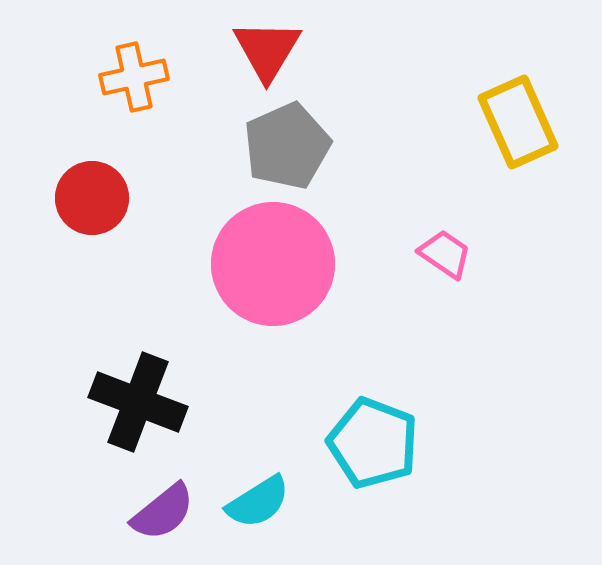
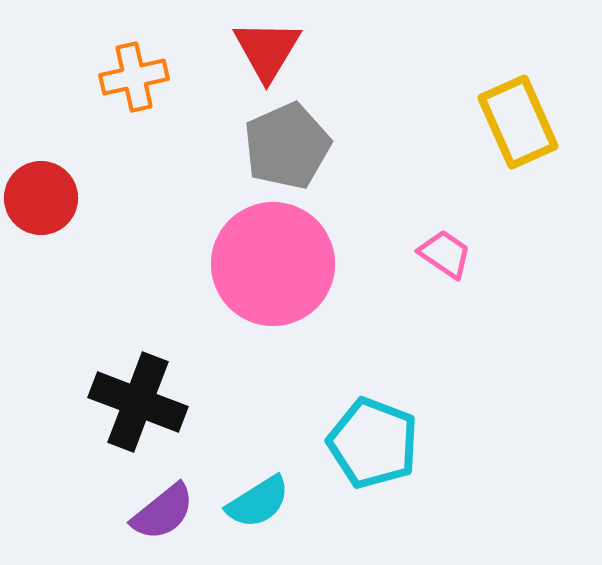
red circle: moved 51 px left
